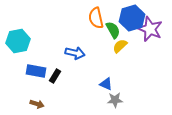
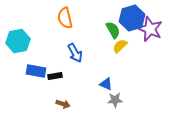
orange semicircle: moved 31 px left
blue arrow: rotated 48 degrees clockwise
black rectangle: rotated 48 degrees clockwise
brown arrow: moved 26 px right
